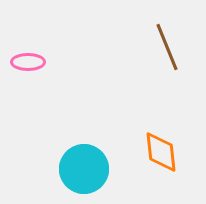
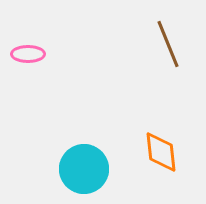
brown line: moved 1 px right, 3 px up
pink ellipse: moved 8 px up
